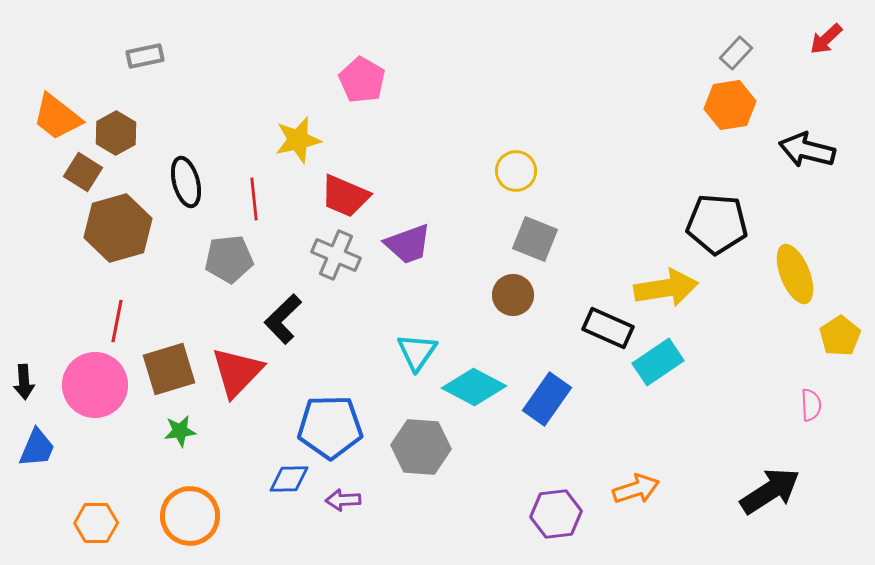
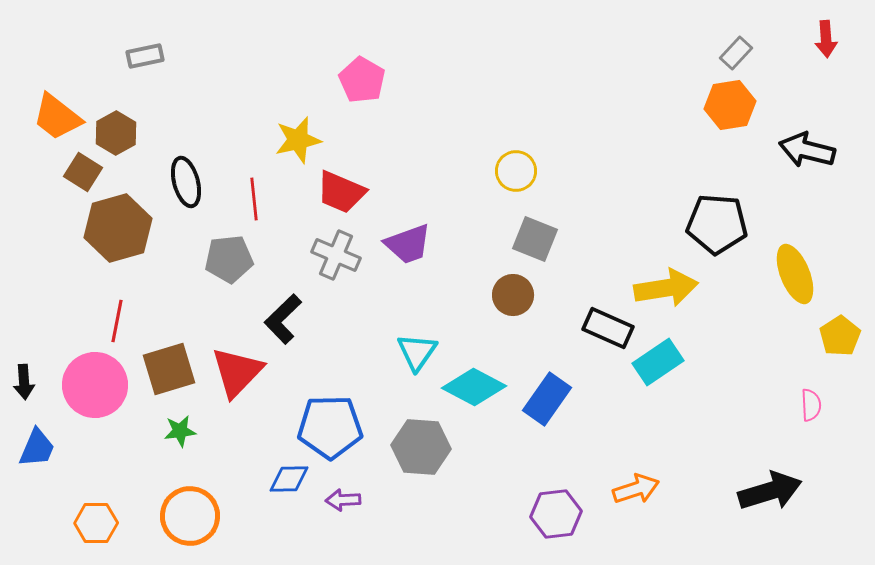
red arrow at (826, 39): rotated 51 degrees counterclockwise
red trapezoid at (345, 196): moved 4 px left, 4 px up
black arrow at (770, 491): rotated 16 degrees clockwise
